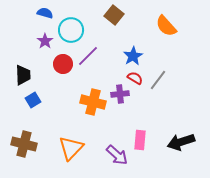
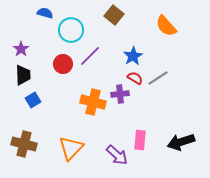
purple star: moved 24 px left, 8 px down
purple line: moved 2 px right
gray line: moved 2 px up; rotated 20 degrees clockwise
